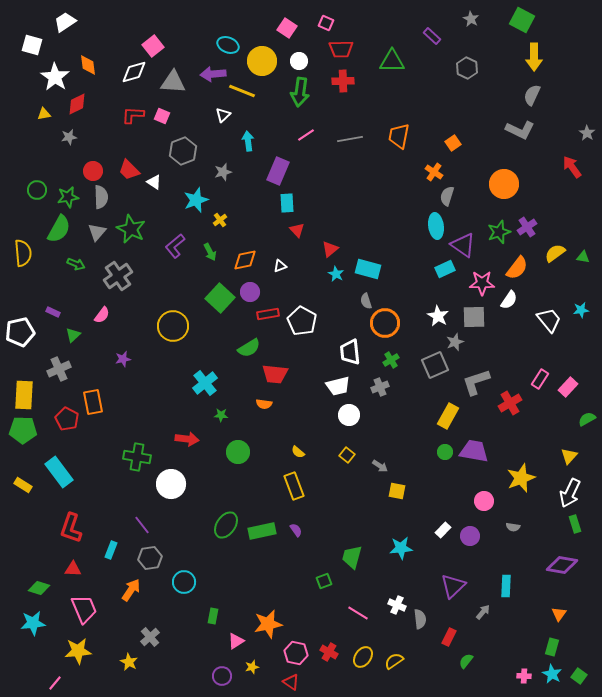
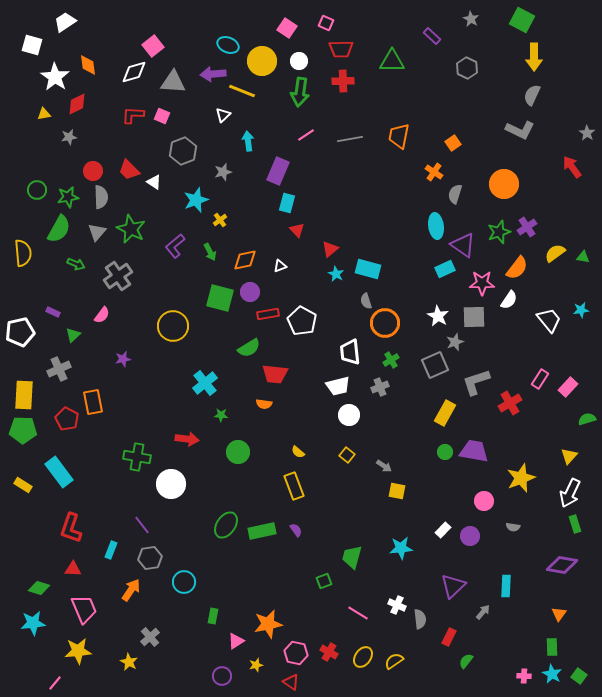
gray semicircle at (447, 196): moved 8 px right, 2 px up
cyan rectangle at (287, 203): rotated 18 degrees clockwise
green square at (220, 298): rotated 28 degrees counterclockwise
yellow rectangle at (448, 416): moved 3 px left, 3 px up
green semicircle at (587, 419): rotated 12 degrees clockwise
gray arrow at (380, 466): moved 4 px right
green rectangle at (552, 647): rotated 18 degrees counterclockwise
yellow star at (252, 667): moved 4 px right, 2 px up
